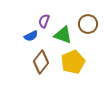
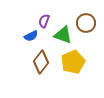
brown circle: moved 2 px left, 1 px up
